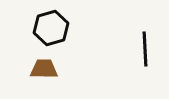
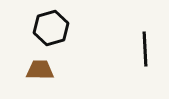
brown trapezoid: moved 4 px left, 1 px down
